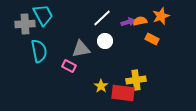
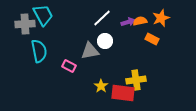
orange star: moved 2 px down
gray triangle: moved 9 px right, 2 px down
